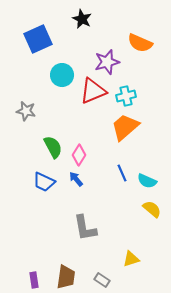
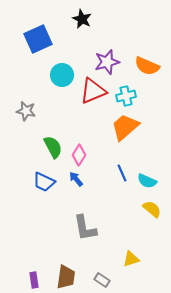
orange semicircle: moved 7 px right, 23 px down
